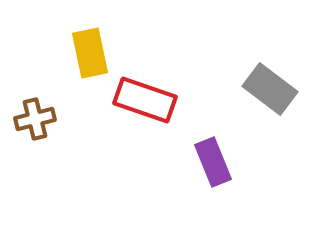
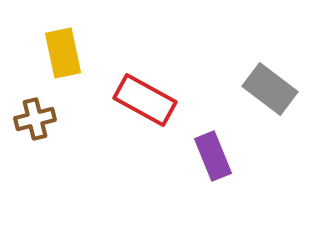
yellow rectangle: moved 27 px left
red rectangle: rotated 10 degrees clockwise
purple rectangle: moved 6 px up
